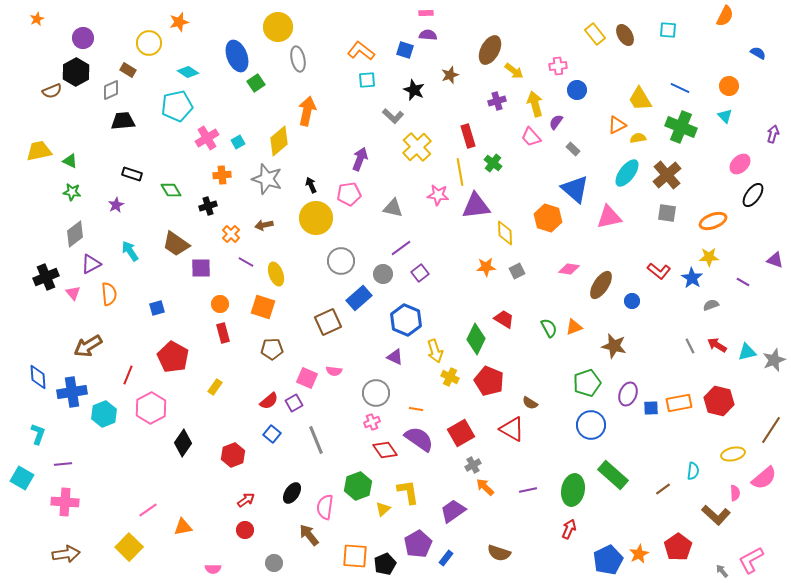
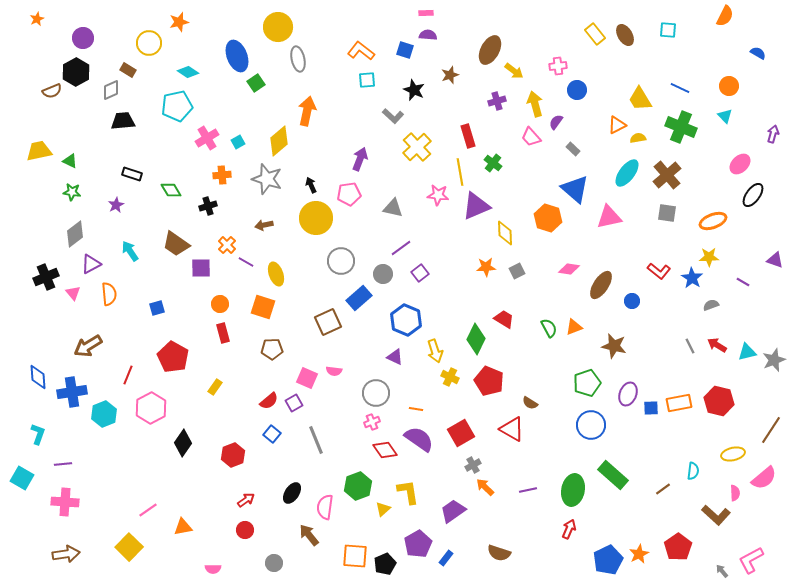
purple triangle at (476, 206): rotated 16 degrees counterclockwise
orange cross at (231, 234): moved 4 px left, 11 px down
